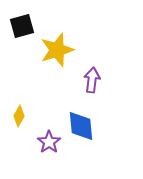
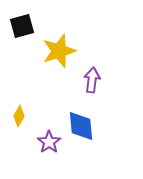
yellow star: moved 2 px right, 1 px down
